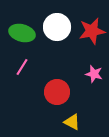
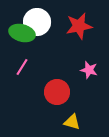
white circle: moved 20 px left, 5 px up
red star: moved 13 px left, 5 px up
pink star: moved 5 px left, 4 px up
yellow triangle: rotated 12 degrees counterclockwise
